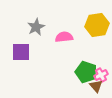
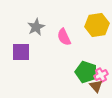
pink semicircle: rotated 108 degrees counterclockwise
